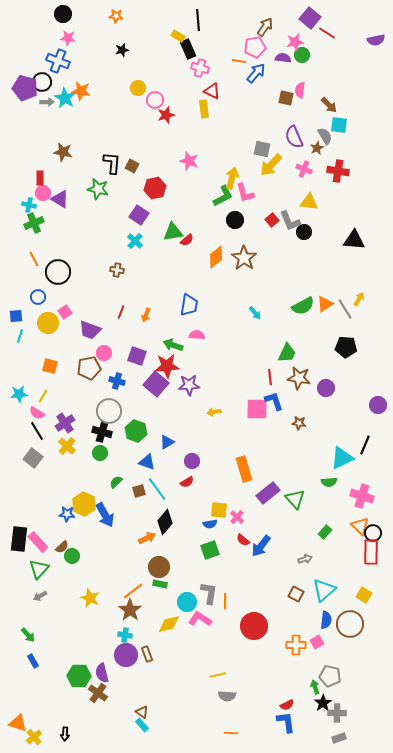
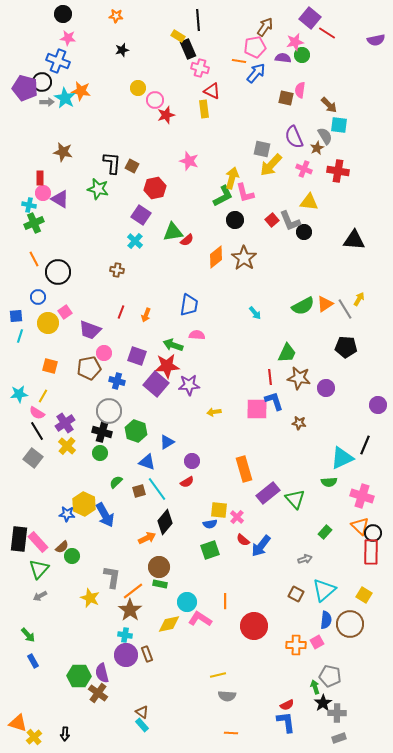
purple square at (139, 215): moved 2 px right
gray L-shape at (209, 593): moved 97 px left, 16 px up
